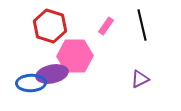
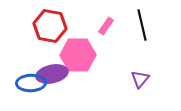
red hexagon: rotated 8 degrees counterclockwise
pink hexagon: moved 3 px right, 1 px up
purple triangle: rotated 24 degrees counterclockwise
